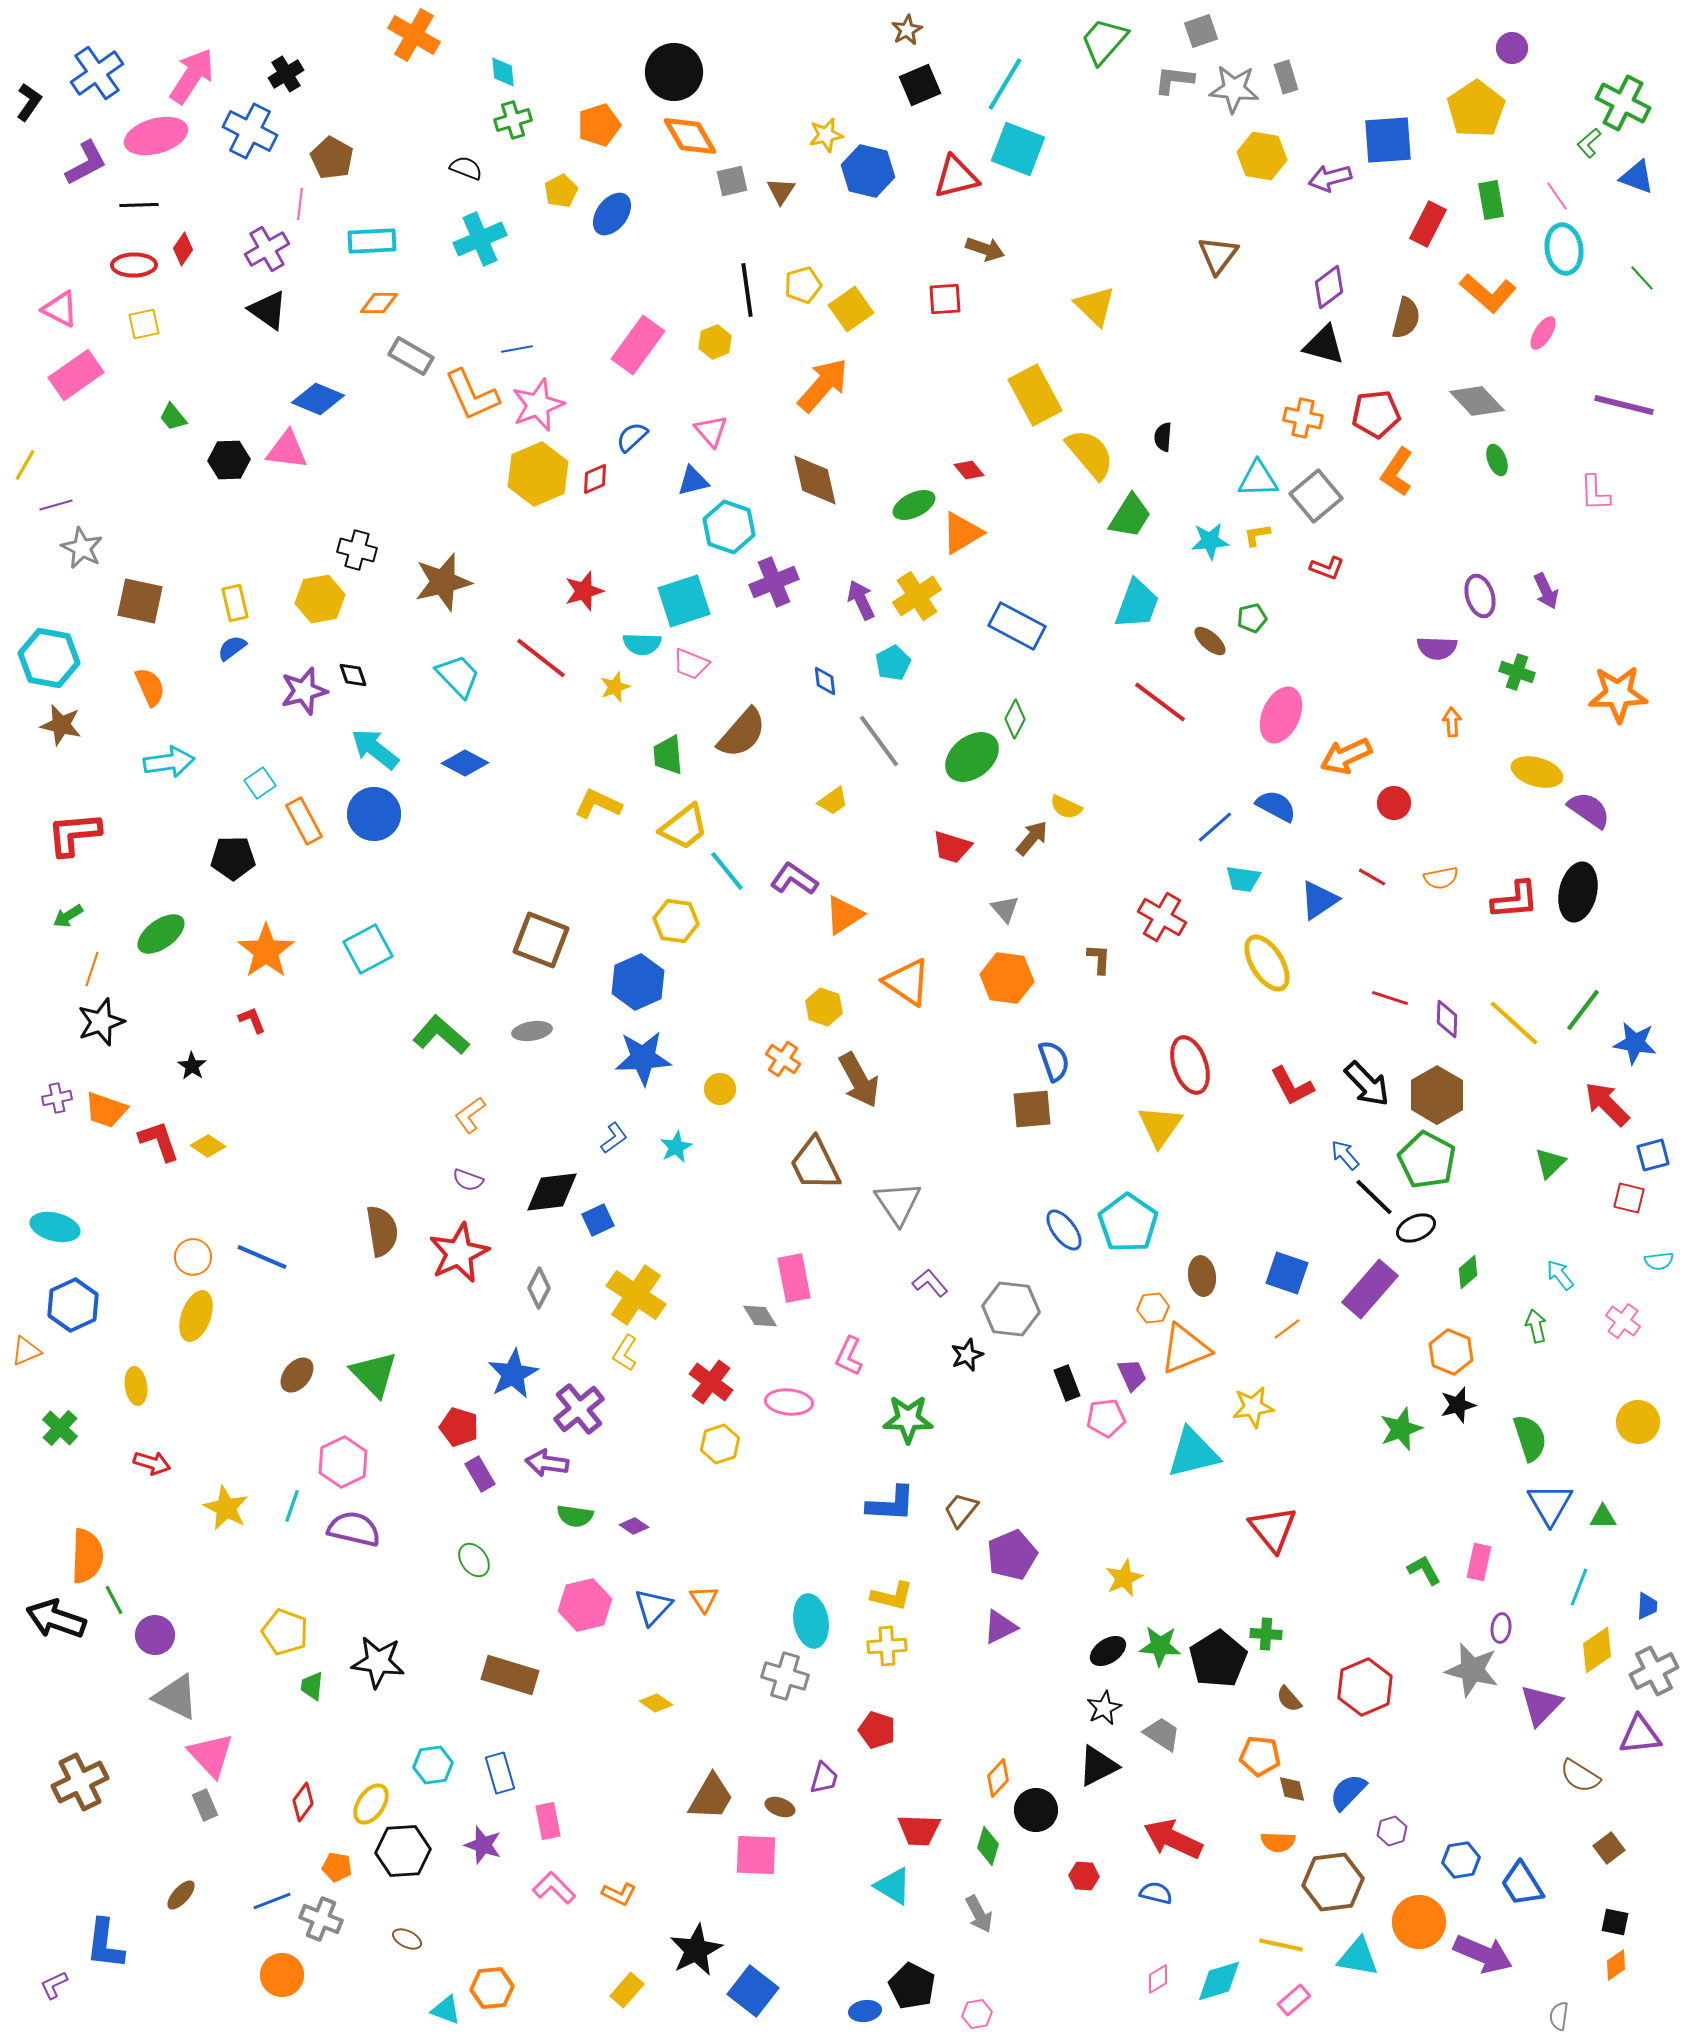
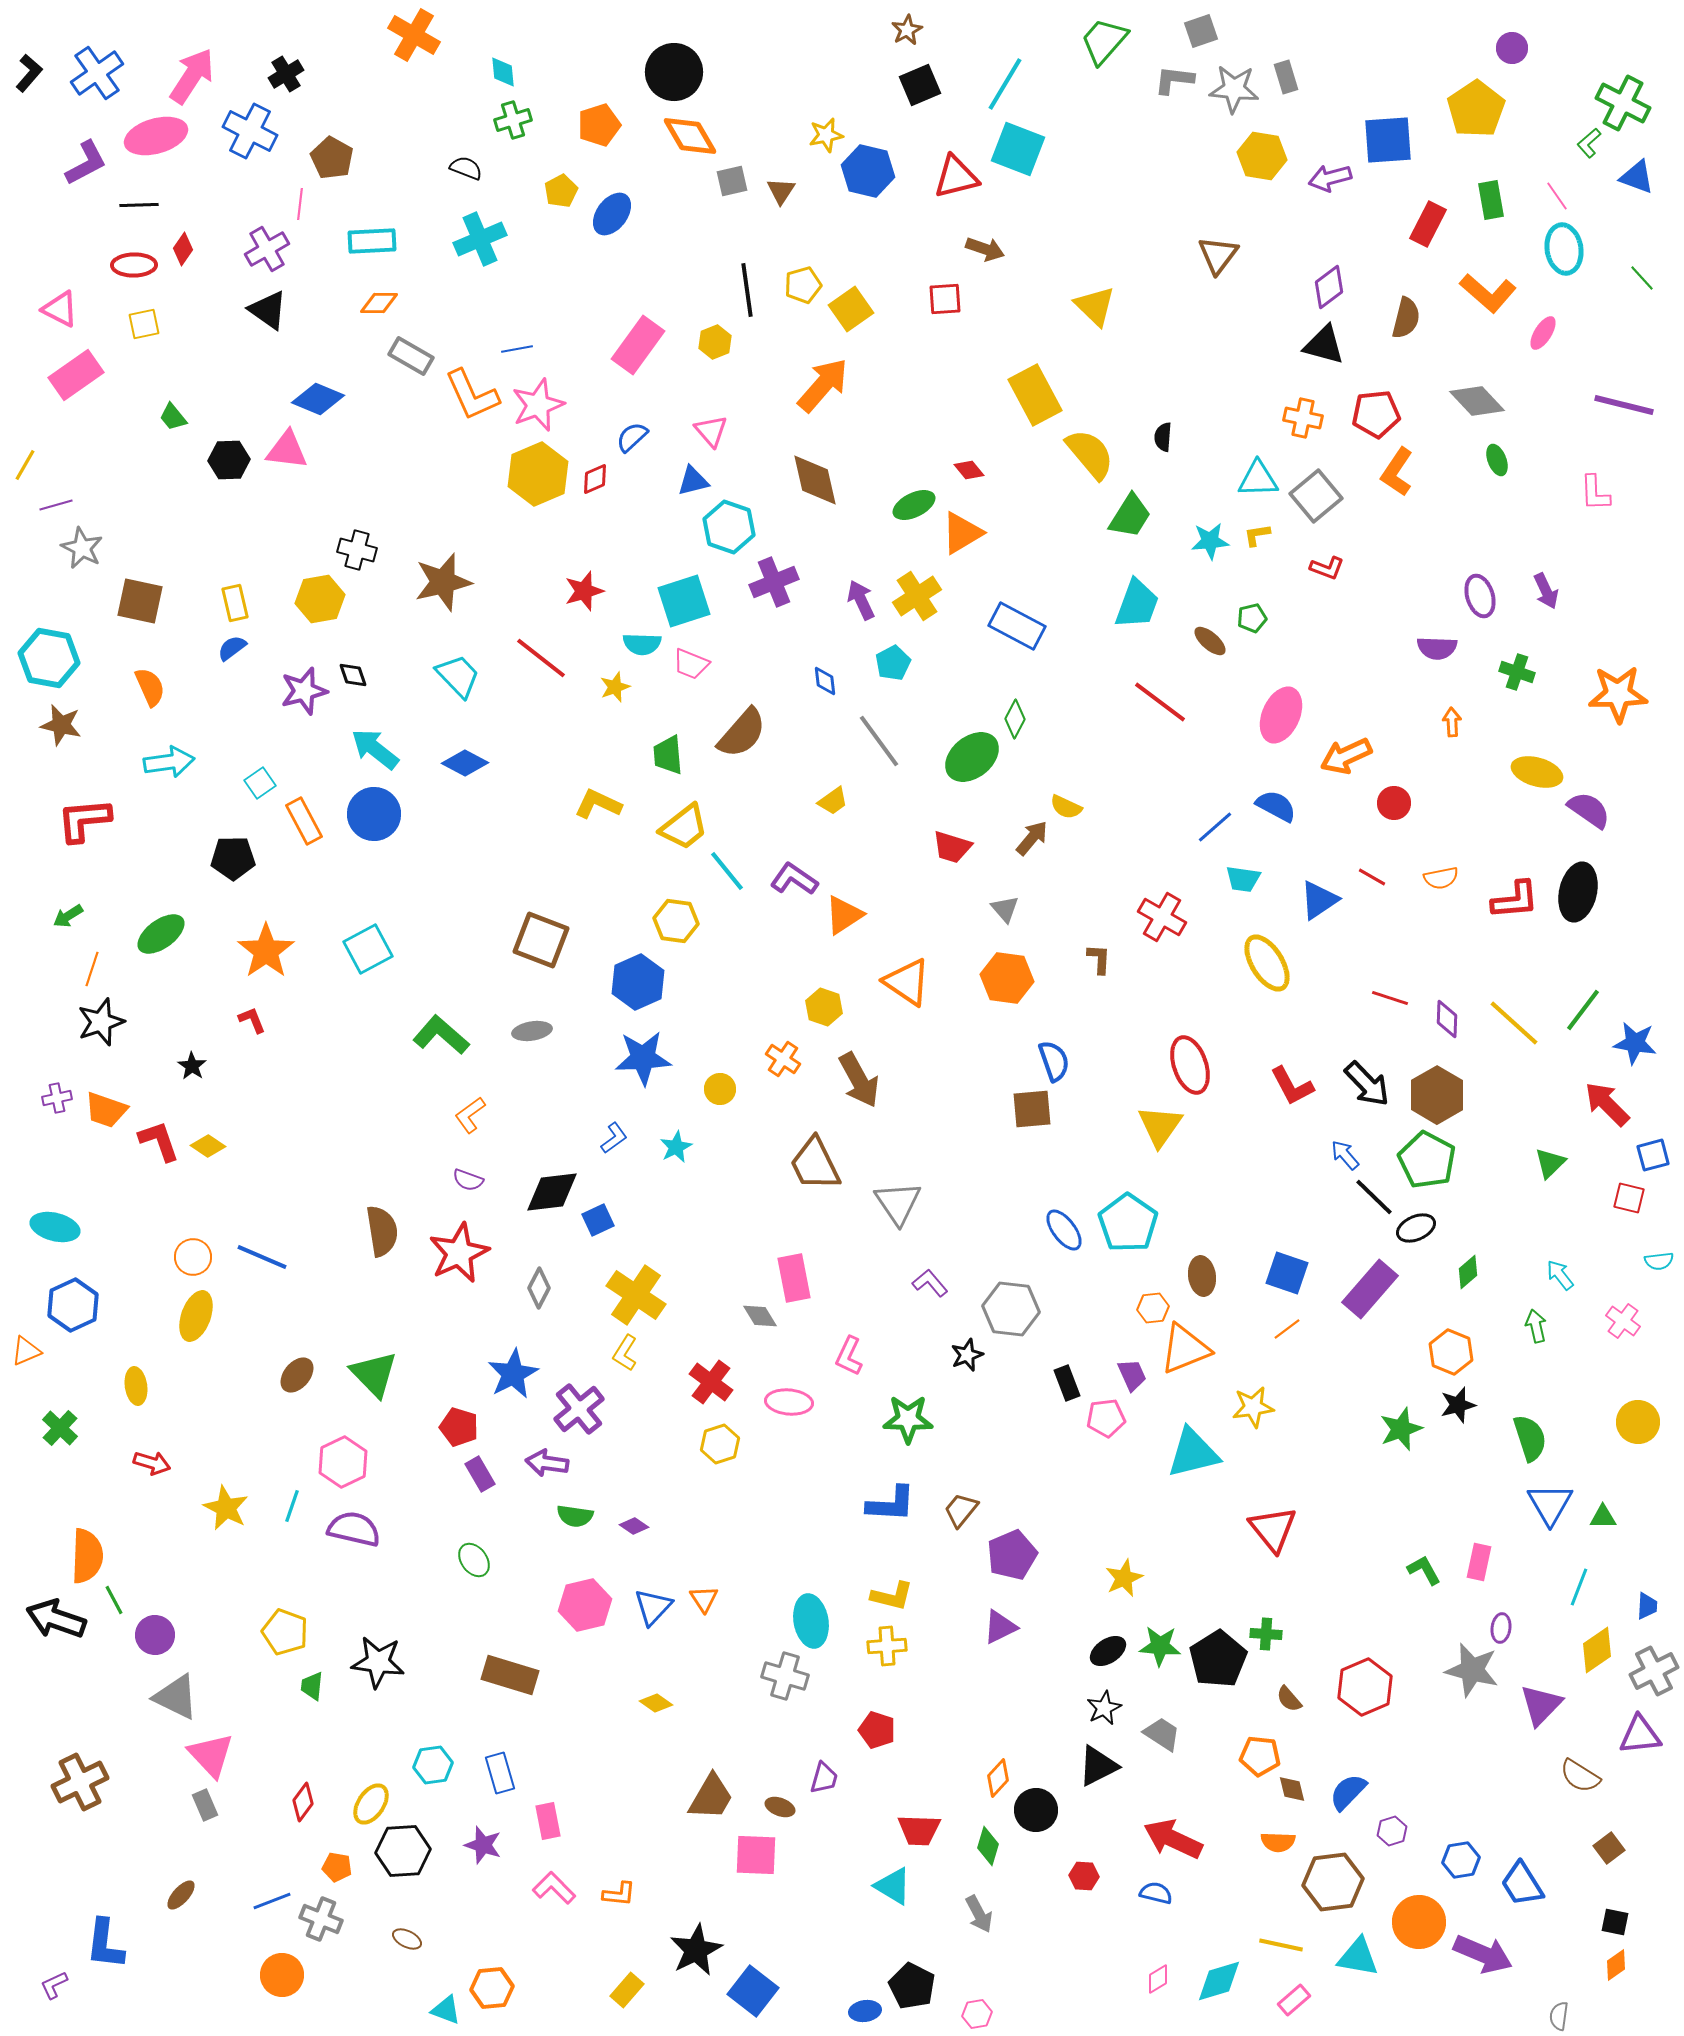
black L-shape at (29, 102): moved 29 px up; rotated 6 degrees clockwise
red L-shape at (74, 834): moved 10 px right, 14 px up
orange L-shape at (619, 1894): rotated 20 degrees counterclockwise
